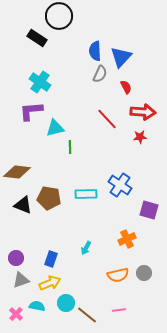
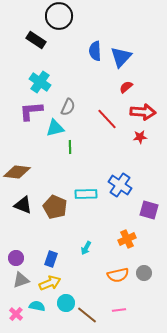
black rectangle: moved 1 px left, 2 px down
gray semicircle: moved 32 px left, 33 px down
red semicircle: rotated 104 degrees counterclockwise
brown pentagon: moved 6 px right, 9 px down; rotated 15 degrees clockwise
